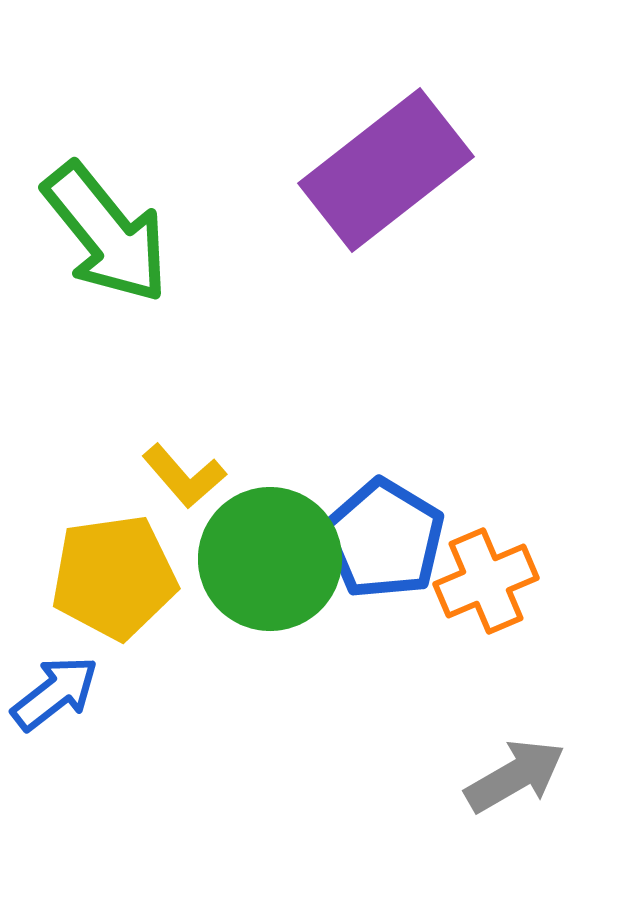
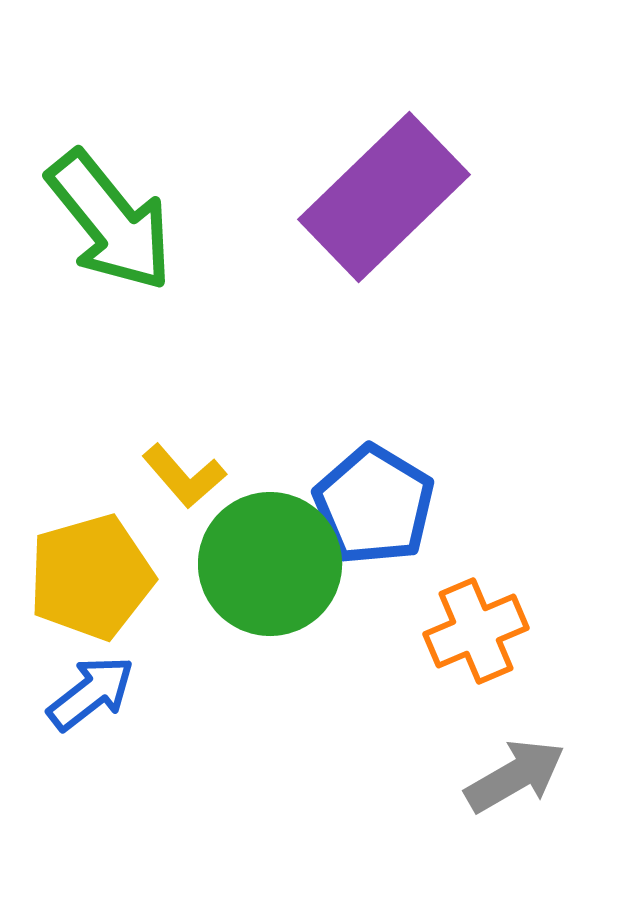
purple rectangle: moved 2 px left, 27 px down; rotated 6 degrees counterclockwise
green arrow: moved 4 px right, 12 px up
blue pentagon: moved 10 px left, 34 px up
green circle: moved 5 px down
yellow pentagon: moved 23 px left; rotated 8 degrees counterclockwise
orange cross: moved 10 px left, 50 px down
blue arrow: moved 36 px right
